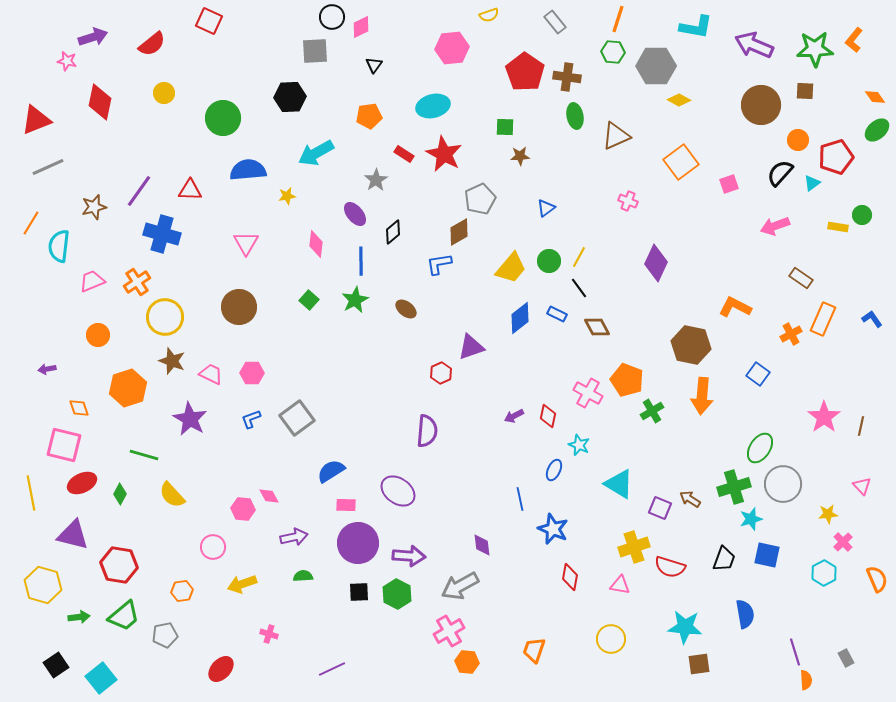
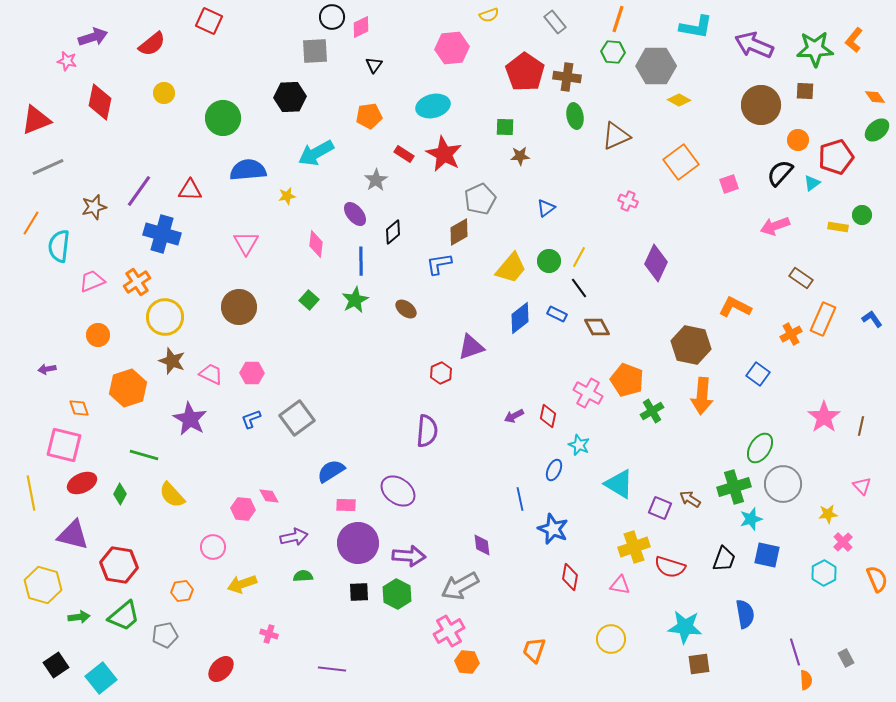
purple line at (332, 669): rotated 32 degrees clockwise
